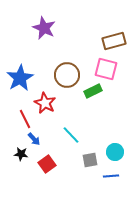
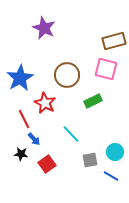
green rectangle: moved 10 px down
red line: moved 1 px left
cyan line: moved 1 px up
blue line: rotated 35 degrees clockwise
